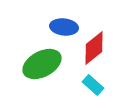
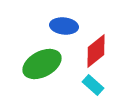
blue ellipse: moved 1 px up
red diamond: moved 2 px right, 3 px down
